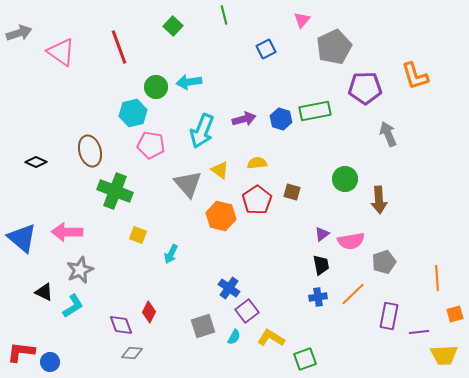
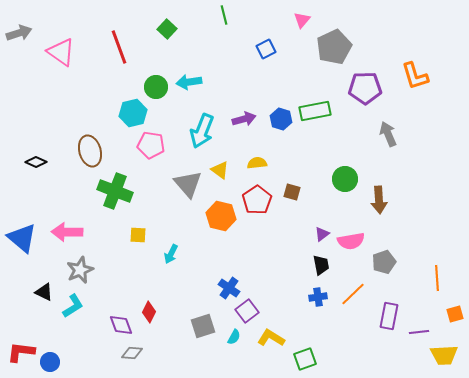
green square at (173, 26): moved 6 px left, 3 px down
yellow square at (138, 235): rotated 18 degrees counterclockwise
